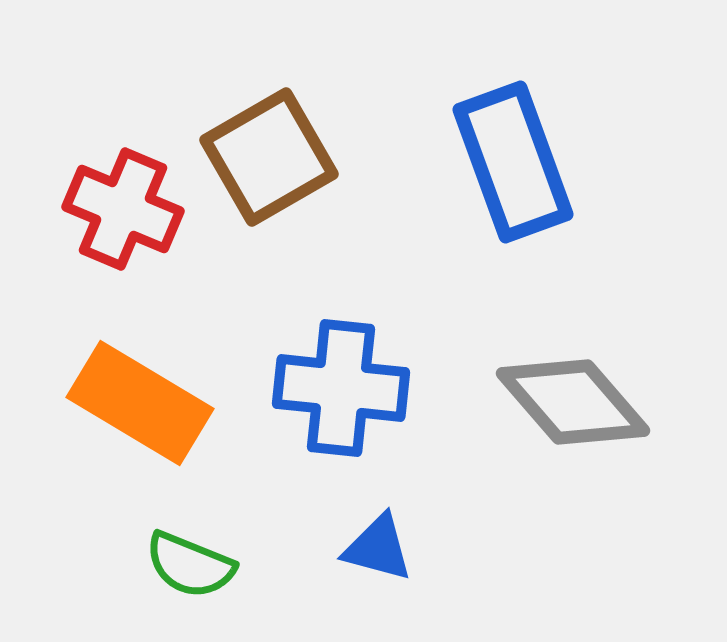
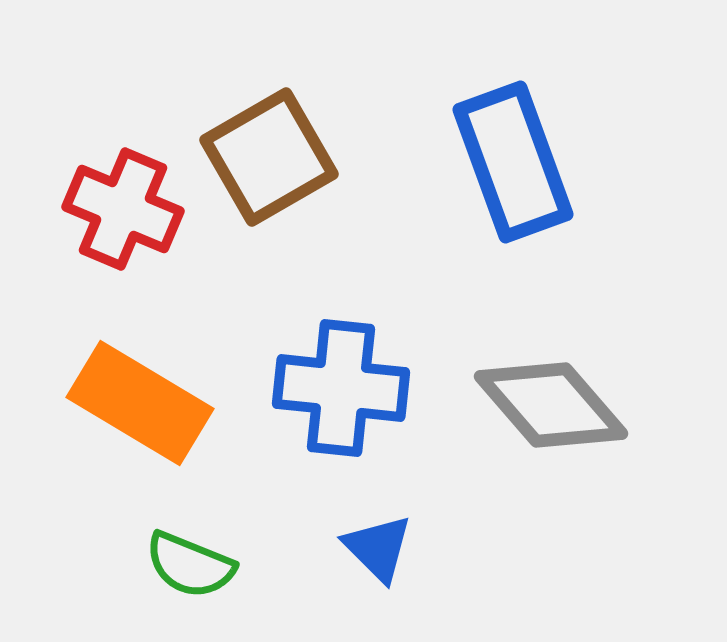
gray diamond: moved 22 px left, 3 px down
blue triangle: rotated 30 degrees clockwise
